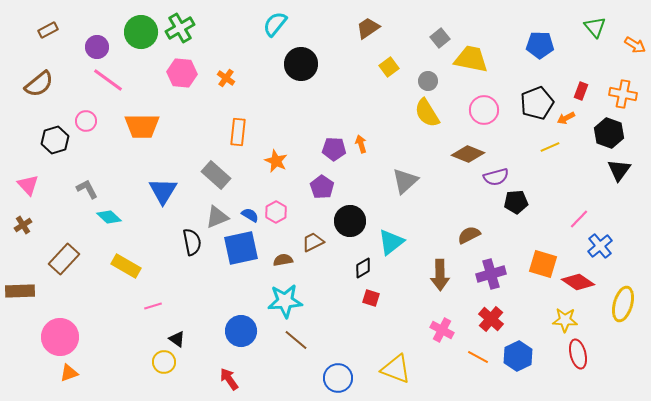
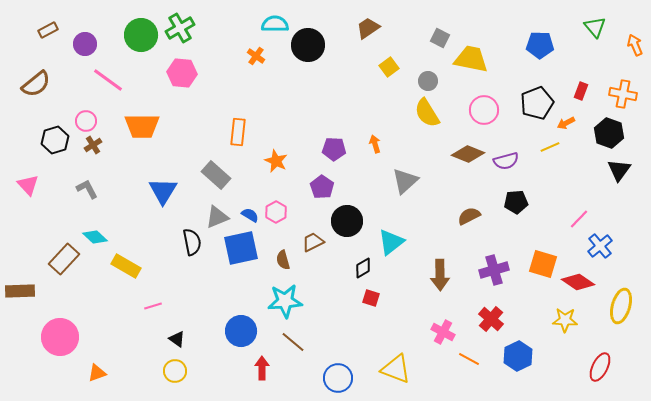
cyan semicircle at (275, 24): rotated 52 degrees clockwise
green circle at (141, 32): moved 3 px down
gray square at (440, 38): rotated 24 degrees counterclockwise
orange arrow at (635, 45): rotated 145 degrees counterclockwise
purple circle at (97, 47): moved 12 px left, 3 px up
black circle at (301, 64): moved 7 px right, 19 px up
orange cross at (226, 78): moved 30 px right, 22 px up
brown semicircle at (39, 84): moved 3 px left
orange arrow at (566, 118): moved 5 px down
orange arrow at (361, 144): moved 14 px right
purple semicircle at (496, 177): moved 10 px right, 16 px up
cyan diamond at (109, 217): moved 14 px left, 20 px down
black circle at (350, 221): moved 3 px left
brown cross at (23, 225): moved 70 px right, 80 px up
brown semicircle at (469, 235): moved 19 px up
brown semicircle at (283, 260): rotated 96 degrees counterclockwise
purple cross at (491, 274): moved 3 px right, 4 px up
yellow ellipse at (623, 304): moved 2 px left, 2 px down
pink cross at (442, 330): moved 1 px right, 2 px down
brown line at (296, 340): moved 3 px left, 2 px down
red ellipse at (578, 354): moved 22 px right, 13 px down; rotated 40 degrees clockwise
orange line at (478, 357): moved 9 px left, 2 px down
yellow circle at (164, 362): moved 11 px right, 9 px down
orange triangle at (69, 373): moved 28 px right
red arrow at (229, 379): moved 33 px right, 11 px up; rotated 35 degrees clockwise
